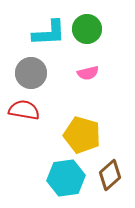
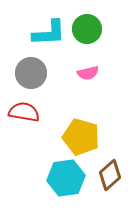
red semicircle: moved 2 px down
yellow pentagon: moved 1 px left, 2 px down
